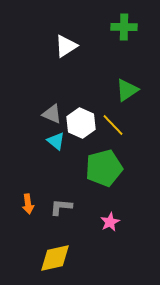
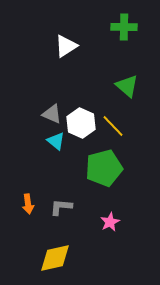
green triangle: moved 4 px up; rotated 45 degrees counterclockwise
yellow line: moved 1 px down
